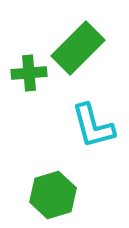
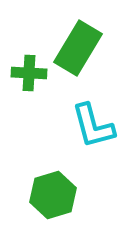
green rectangle: rotated 14 degrees counterclockwise
green cross: rotated 8 degrees clockwise
